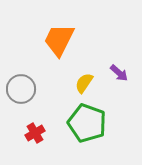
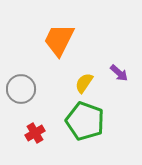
green pentagon: moved 2 px left, 2 px up
